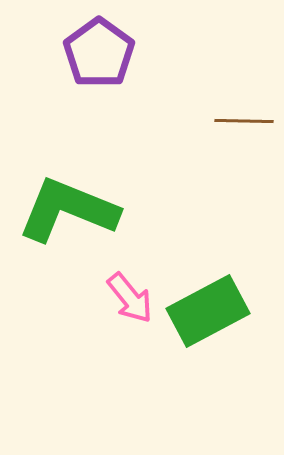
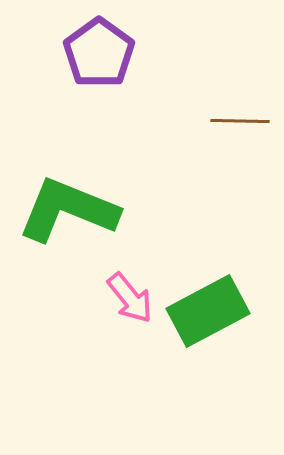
brown line: moved 4 px left
